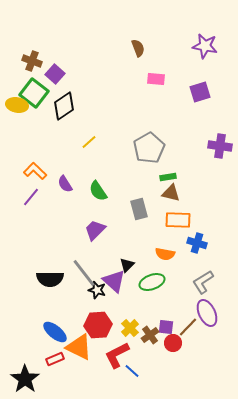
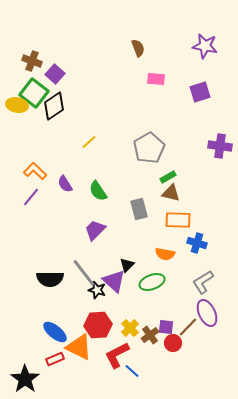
black diamond at (64, 106): moved 10 px left
green rectangle at (168, 177): rotated 21 degrees counterclockwise
